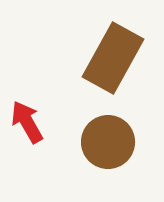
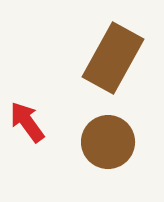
red arrow: rotated 6 degrees counterclockwise
